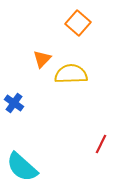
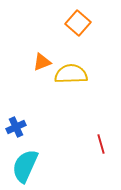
orange triangle: moved 3 px down; rotated 24 degrees clockwise
blue cross: moved 2 px right, 24 px down; rotated 30 degrees clockwise
red line: rotated 42 degrees counterclockwise
cyan semicircle: moved 3 px right, 1 px up; rotated 72 degrees clockwise
